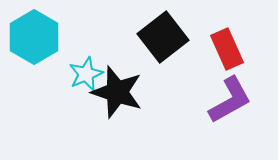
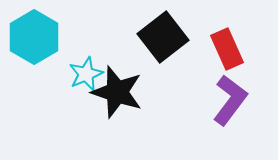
purple L-shape: rotated 24 degrees counterclockwise
